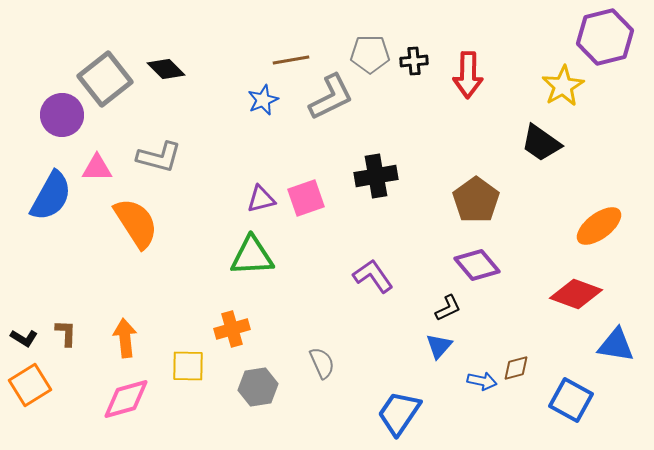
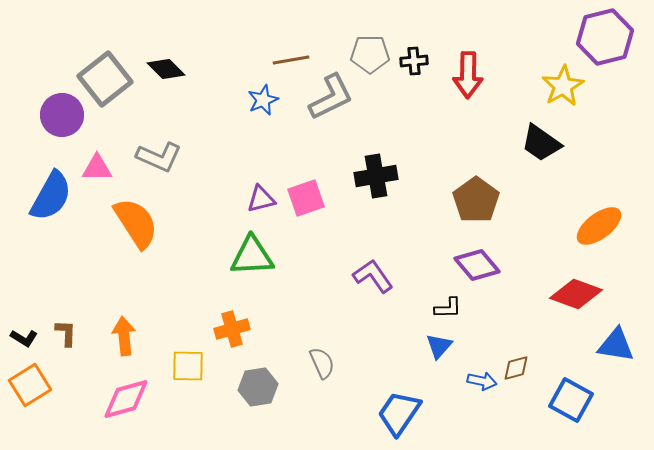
gray L-shape at (159, 157): rotated 9 degrees clockwise
black L-shape at (448, 308): rotated 24 degrees clockwise
orange arrow at (125, 338): moved 1 px left, 2 px up
